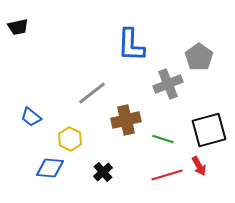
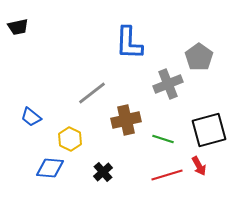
blue L-shape: moved 2 px left, 2 px up
